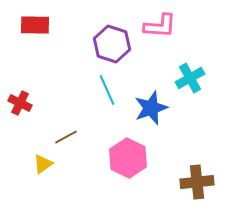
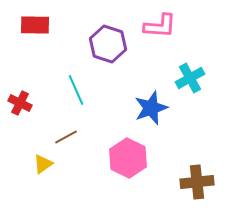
purple hexagon: moved 4 px left
cyan line: moved 31 px left
